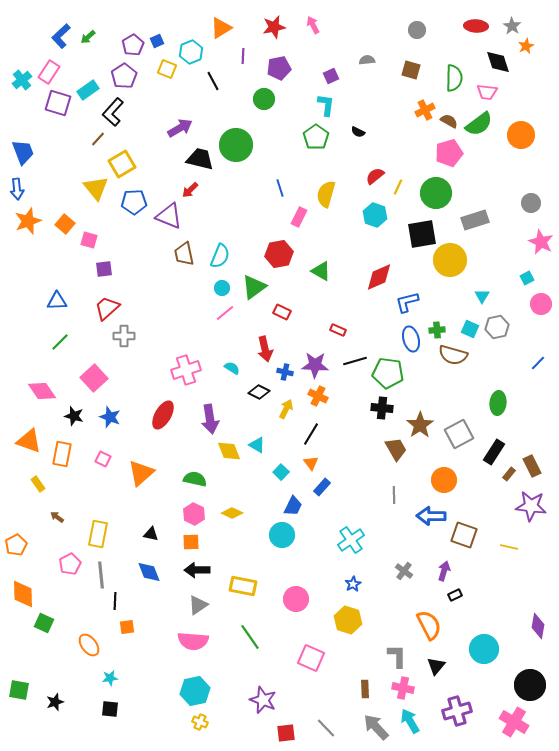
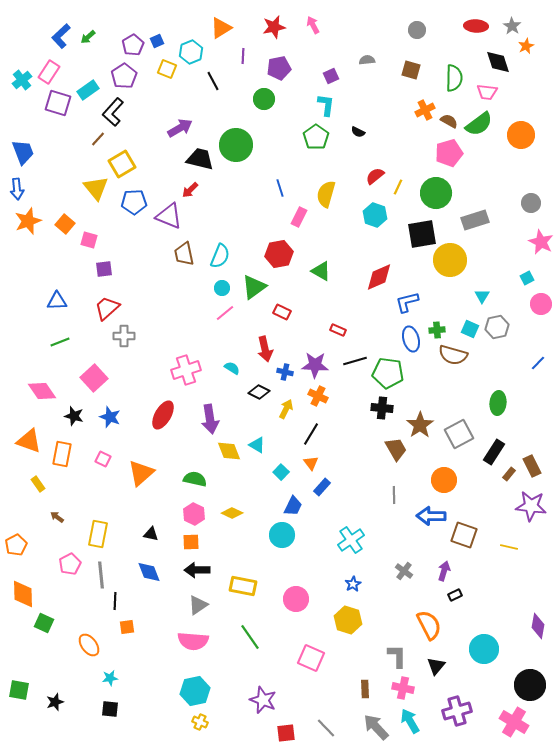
green line at (60, 342): rotated 24 degrees clockwise
